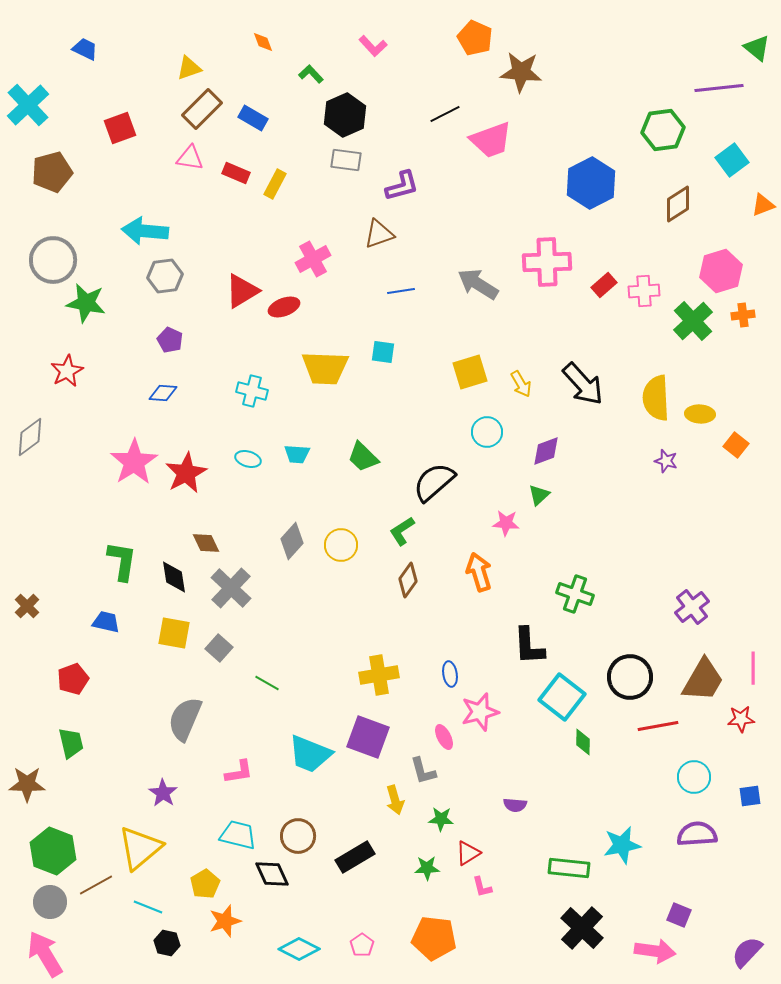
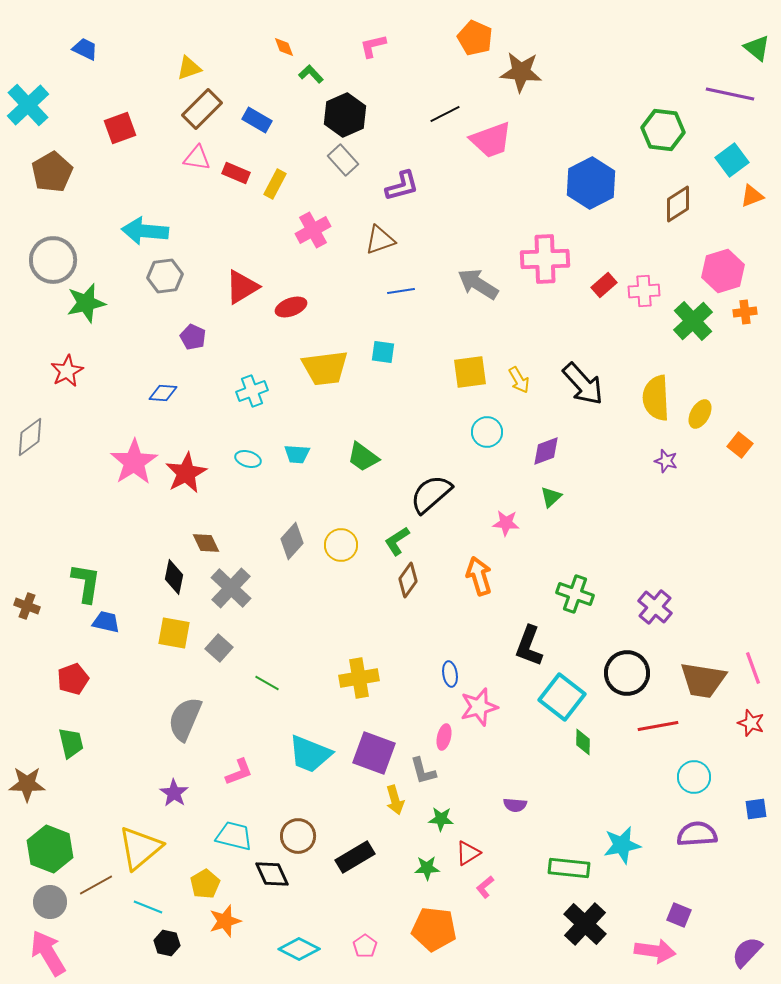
orange diamond at (263, 42): moved 21 px right, 5 px down
pink L-shape at (373, 46): rotated 120 degrees clockwise
purple line at (719, 88): moved 11 px right, 6 px down; rotated 18 degrees clockwise
blue rectangle at (253, 118): moved 4 px right, 2 px down
green hexagon at (663, 130): rotated 15 degrees clockwise
pink triangle at (190, 158): moved 7 px right
gray rectangle at (346, 160): moved 3 px left; rotated 40 degrees clockwise
brown pentagon at (52, 172): rotated 15 degrees counterclockwise
orange triangle at (763, 205): moved 11 px left, 9 px up
brown triangle at (379, 234): moved 1 px right, 6 px down
pink cross at (313, 259): moved 29 px up
pink cross at (547, 262): moved 2 px left, 3 px up
pink hexagon at (721, 271): moved 2 px right
red triangle at (242, 291): moved 4 px up
green star at (86, 303): rotated 24 degrees counterclockwise
red ellipse at (284, 307): moved 7 px right
orange cross at (743, 315): moved 2 px right, 3 px up
purple pentagon at (170, 340): moved 23 px right, 3 px up
yellow trapezoid at (325, 368): rotated 9 degrees counterclockwise
yellow square at (470, 372): rotated 9 degrees clockwise
yellow arrow at (521, 384): moved 2 px left, 4 px up
cyan cross at (252, 391): rotated 36 degrees counterclockwise
yellow ellipse at (700, 414): rotated 64 degrees counterclockwise
orange square at (736, 445): moved 4 px right
green trapezoid at (363, 457): rotated 8 degrees counterclockwise
black semicircle at (434, 482): moved 3 px left, 12 px down
green triangle at (539, 495): moved 12 px right, 2 px down
green L-shape at (402, 531): moved 5 px left, 10 px down
green L-shape at (122, 561): moved 36 px left, 22 px down
orange arrow at (479, 572): moved 4 px down
black diamond at (174, 577): rotated 20 degrees clockwise
brown cross at (27, 606): rotated 25 degrees counterclockwise
purple cross at (692, 607): moved 37 px left; rotated 12 degrees counterclockwise
black L-shape at (529, 646): rotated 24 degrees clockwise
pink line at (753, 668): rotated 20 degrees counterclockwise
yellow cross at (379, 675): moved 20 px left, 3 px down
black circle at (630, 677): moved 3 px left, 4 px up
brown trapezoid at (703, 680): rotated 69 degrees clockwise
pink star at (480, 712): moved 1 px left, 5 px up
red star at (741, 719): moved 10 px right, 4 px down; rotated 24 degrees clockwise
purple square at (368, 737): moved 6 px right, 16 px down
pink ellipse at (444, 737): rotated 40 degrees clockwise
pink L-shape at (239, 772): rotated 12 degrees counterclockwise
purple star at (163, 793): moved 11 px right
blue square at (750, 796): moved 6 px right, 13 px down
cyan trapezoid at (238, 835): moved 4 px left, 1 px down
green hexagon at (53, 851): moved 3 px left, 2 px up
pink L-shape at (482, 887): moved 3 px right; rotated 65 degrees clockwise
black cross at (582, 928): moved 3 px right, 4 px up
orange pentagon at (434, 938): moved 9 px up
pink pentagon at (362, 945): moved 3 px right, 1 px down
pink arrow at (45, 954): moved 3 px right, 1 px up
